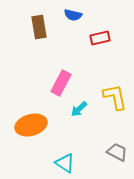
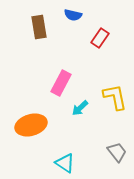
red rectangle: rotated 42 degrees counterclockwise
cyan arrow: moved 1 px right, 1 px up
gray trapezoid: rotated 25 degrees clockwise
